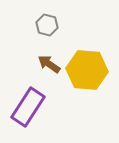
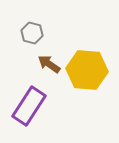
gray hexagon: moved 15 px left, 8 px down
purple rectangle: moved 1 px right, 1 px up
